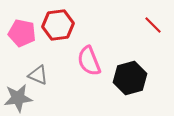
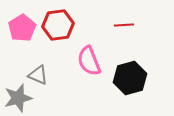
red line: moved 29 px left; rotated 48 degrees counterclockwise
pink pentagon: moved 5 px up; rotated 28 degrees clockwise
gray star: rotated 8 degrees counterclockwise
